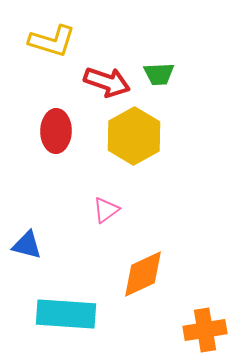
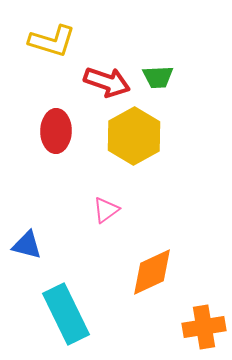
green trapezoid: moved 1 px left, 3 px down
orange diamond: moved 9 px right, 2 px up
cyan rectangle: rotated 60 degrees clockwise
orange cross: moved 1 px left, 3 px up
